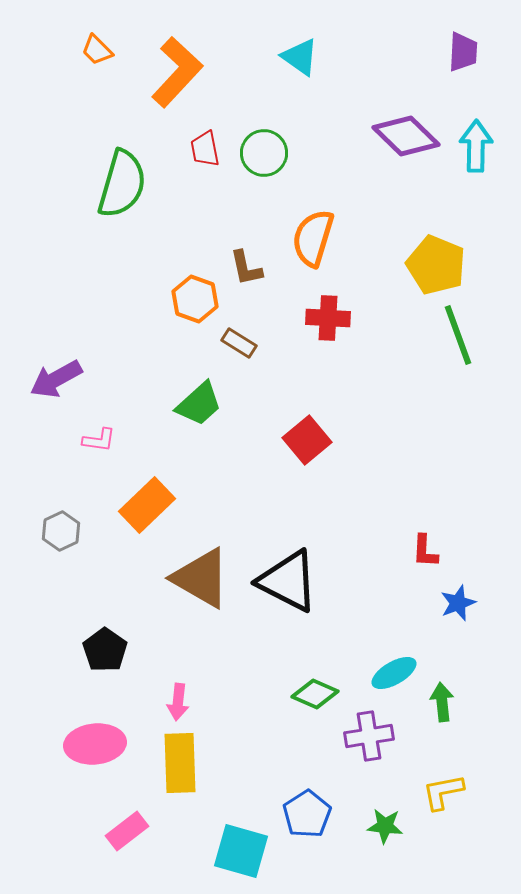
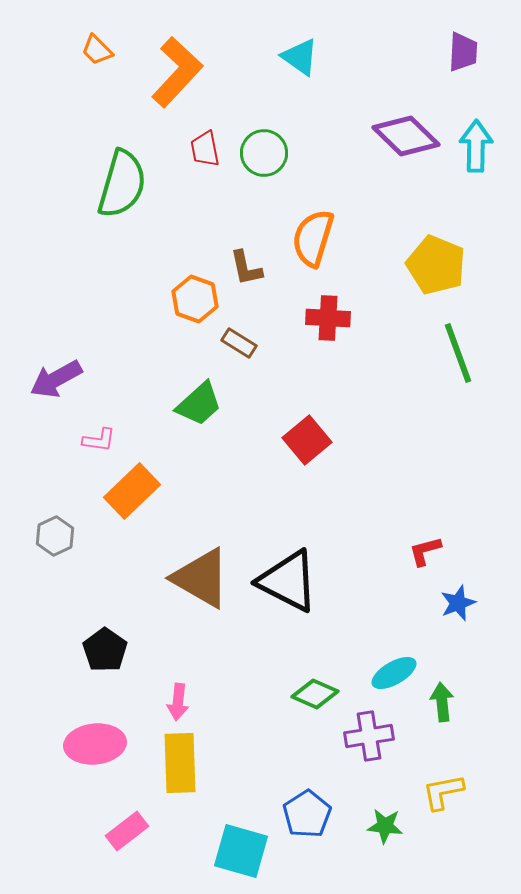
green line: moved 18 px down
orange rectangle: moved 15 px left, 14 px up
gray hexagon: moved 6 px left, 5 px down
red L-shape: rotated 72 degrees clockwise
